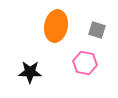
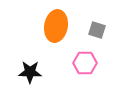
pink hexagon: rotated 10 degrees counterclockwise
